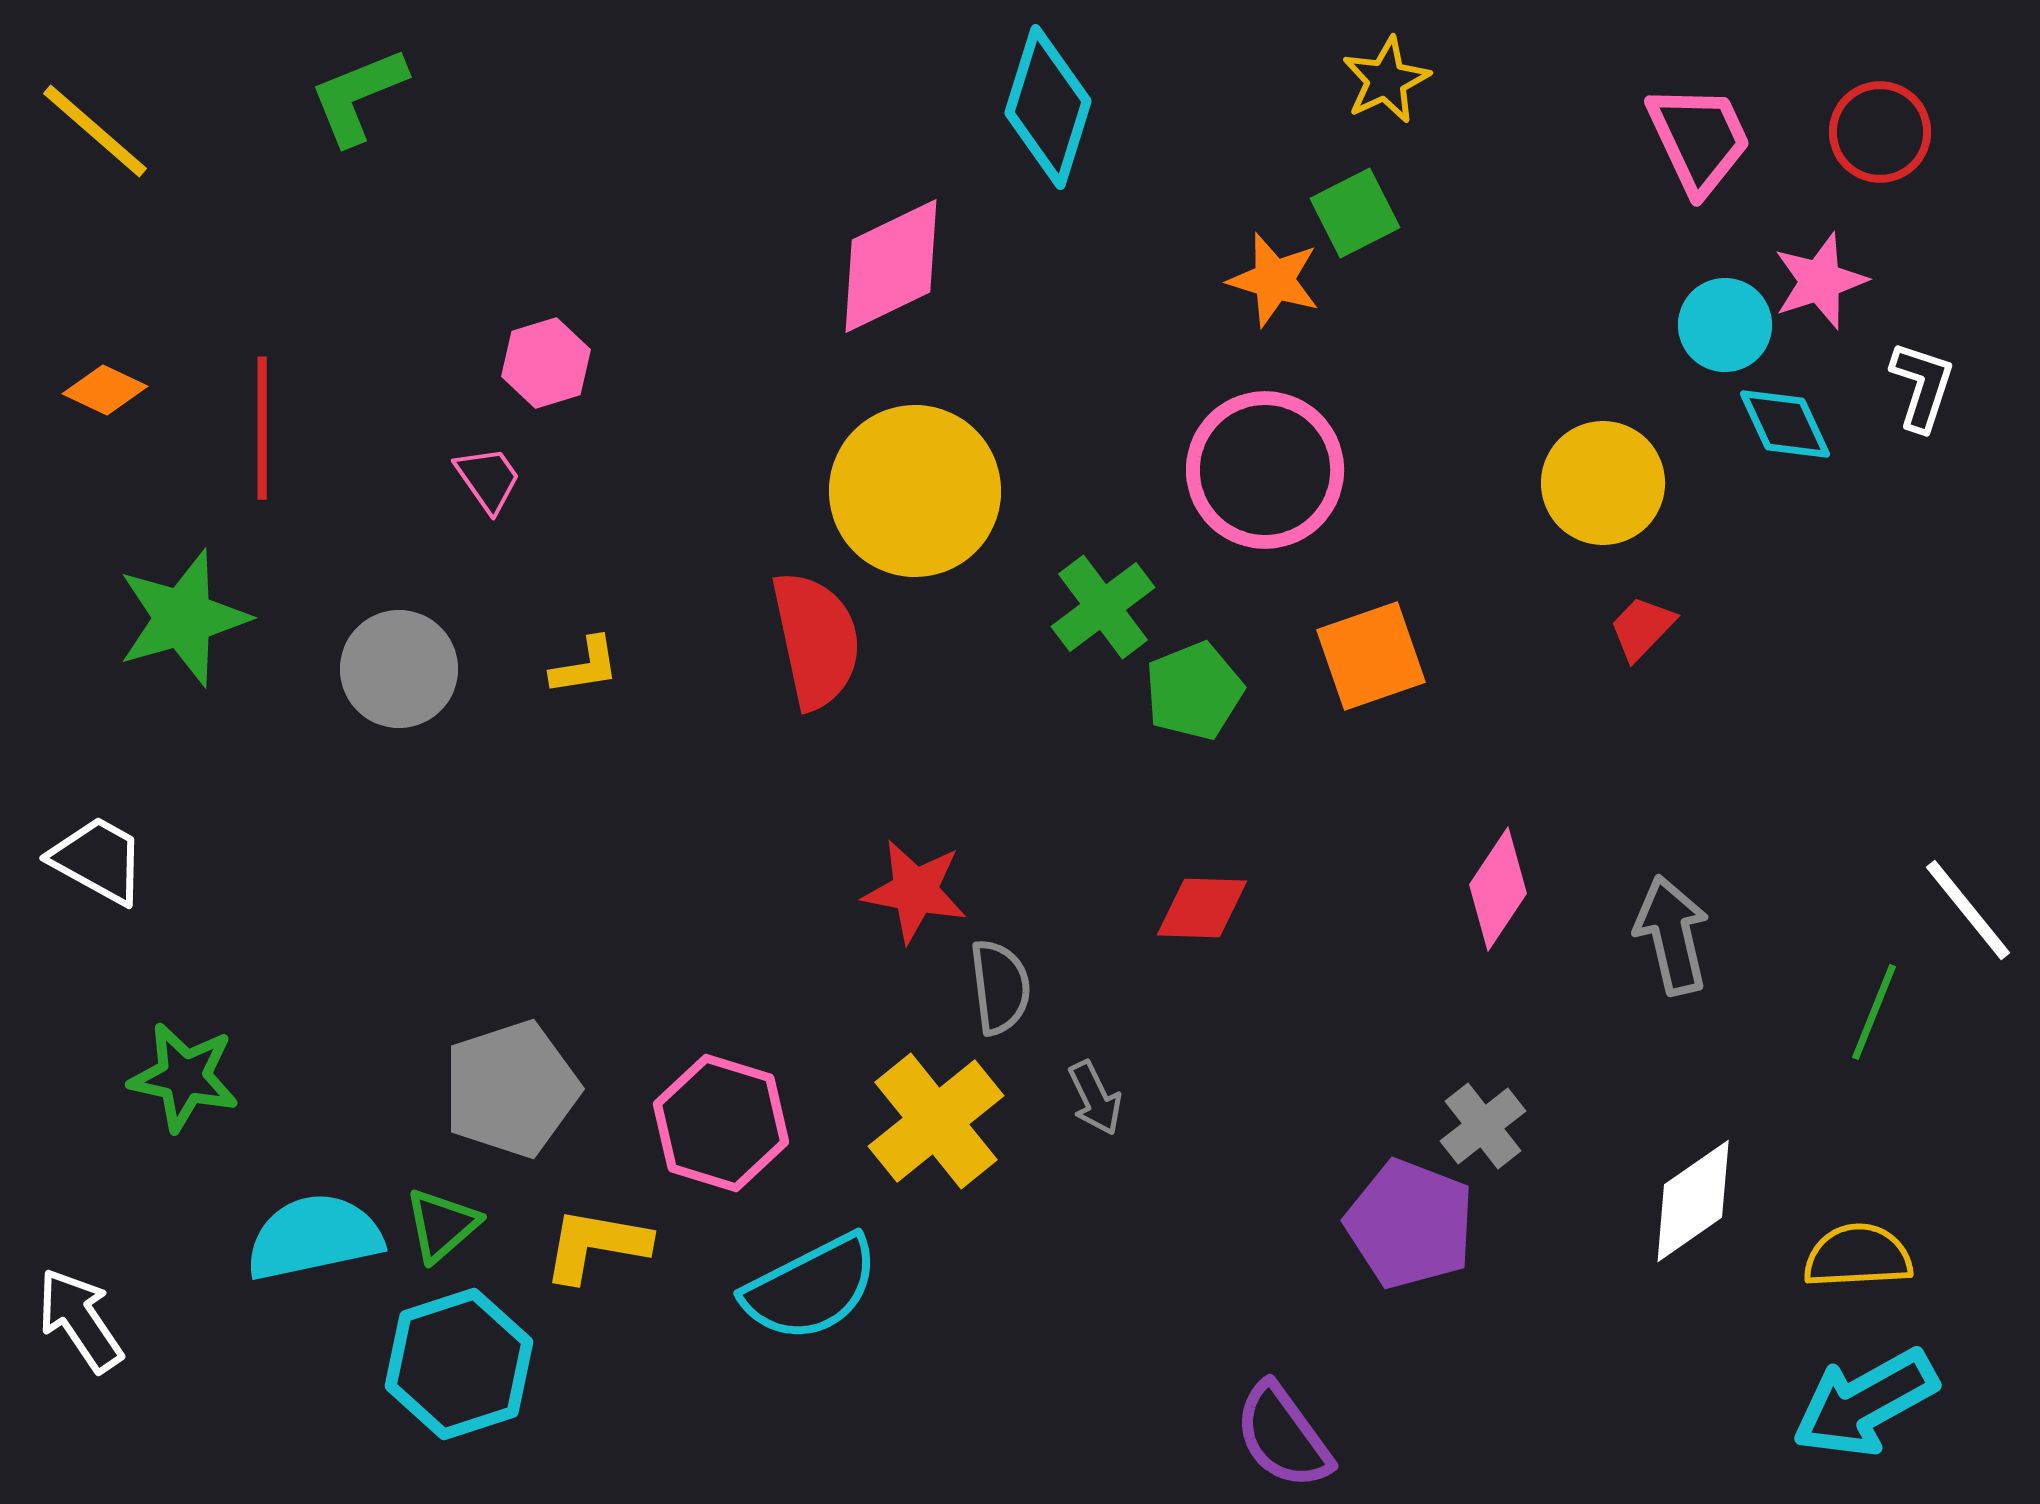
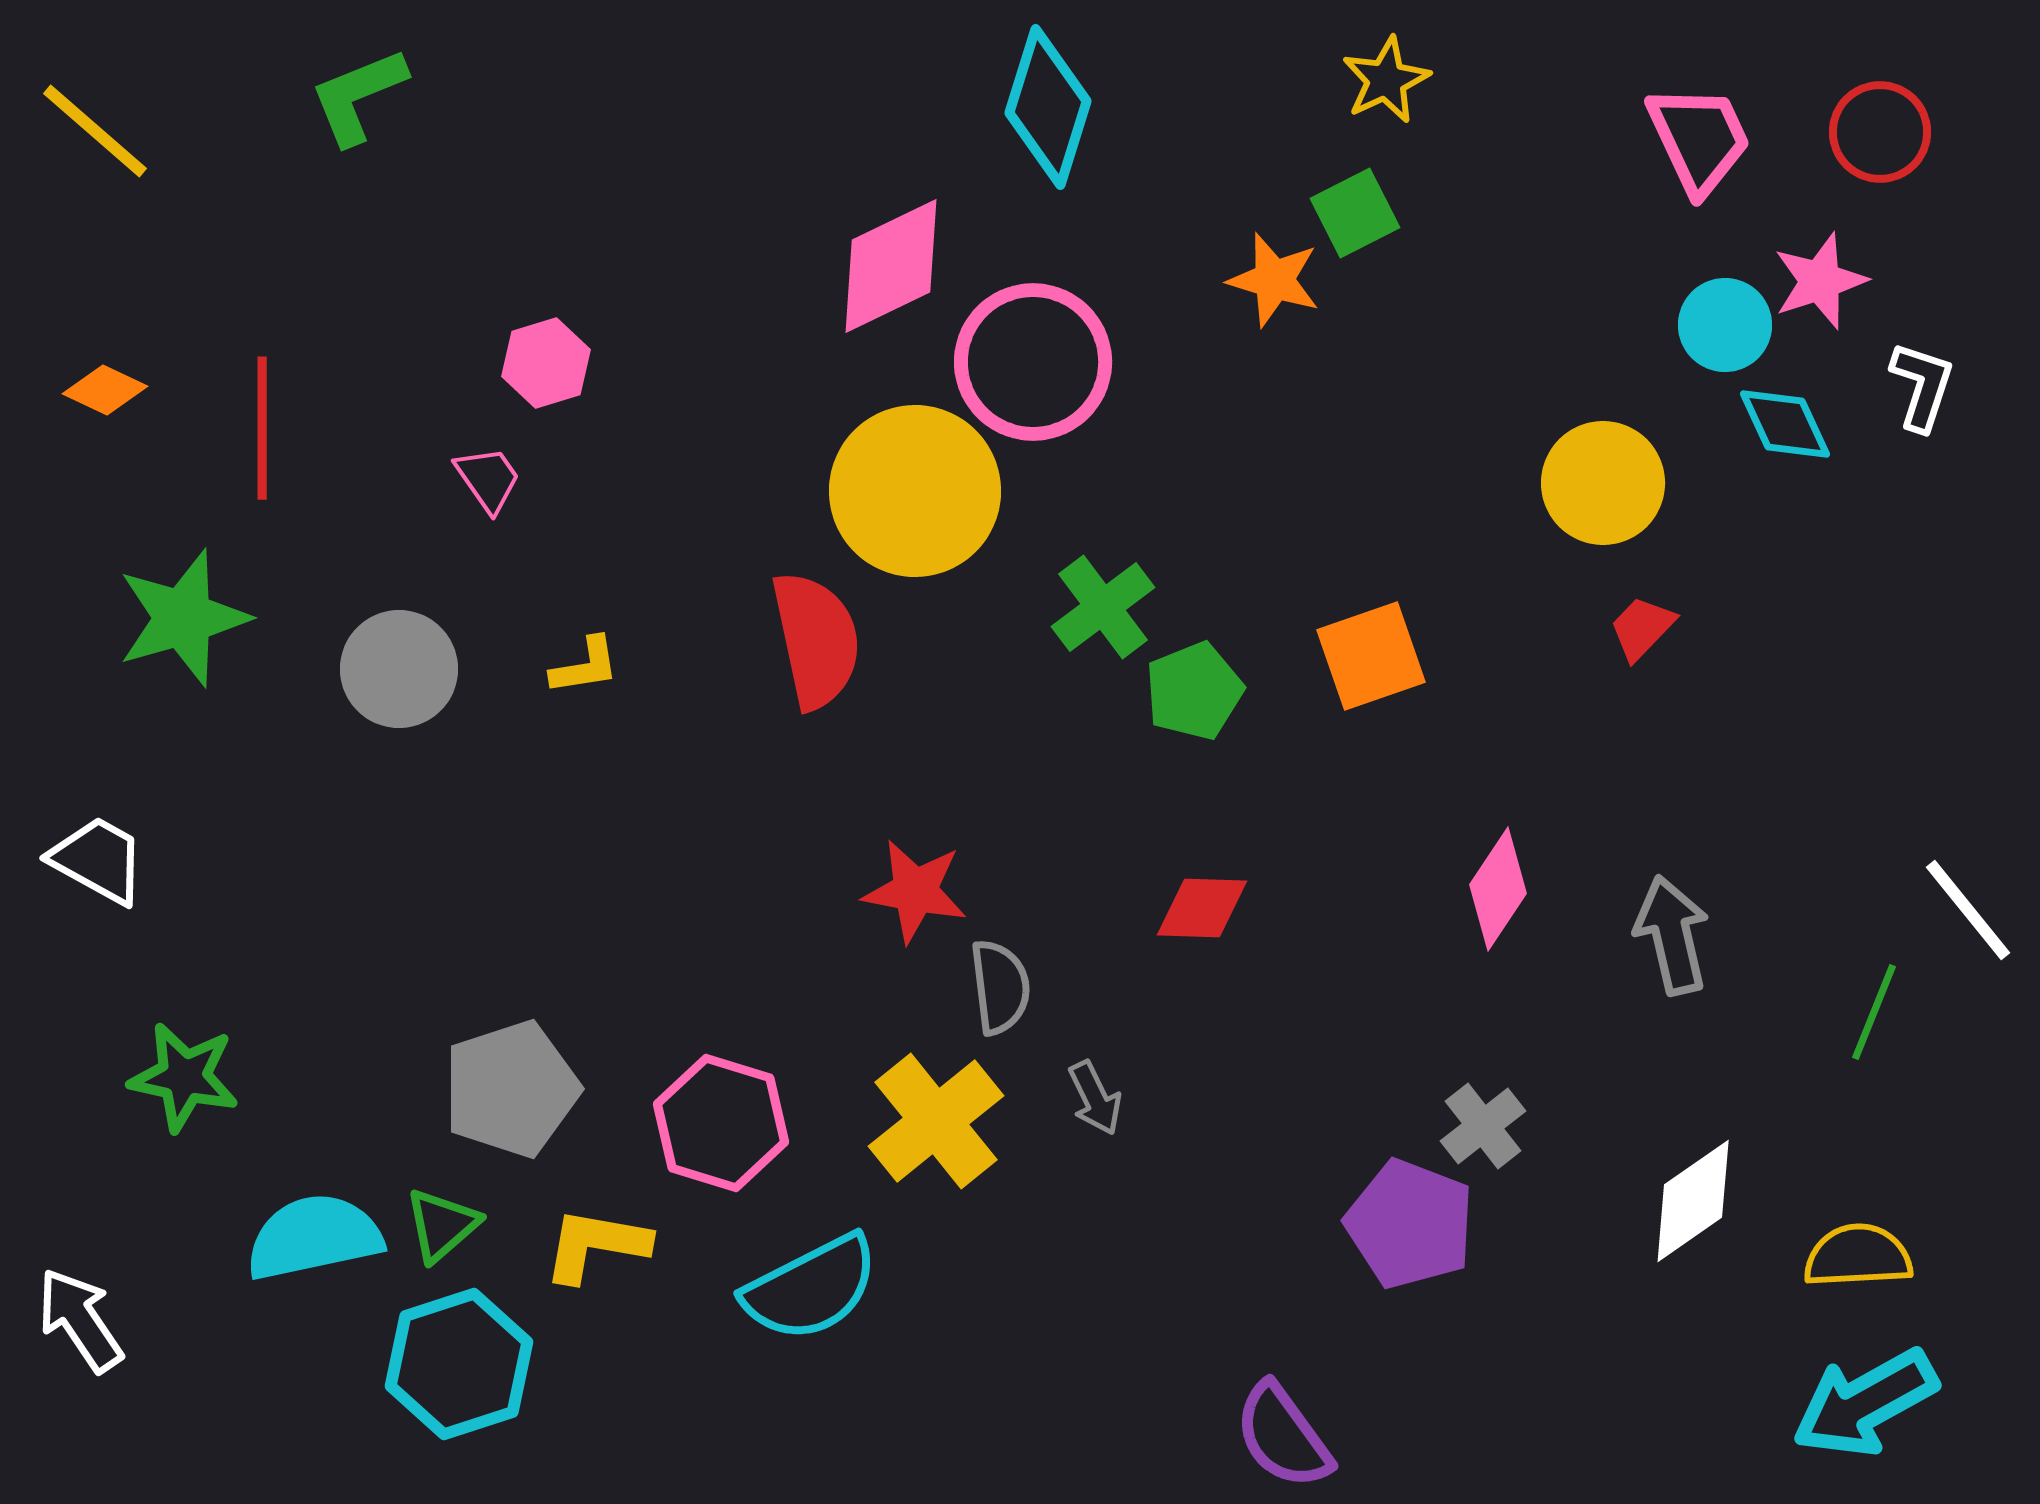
pink circle at (1265, 470): moved 232 px left, 108 px up
